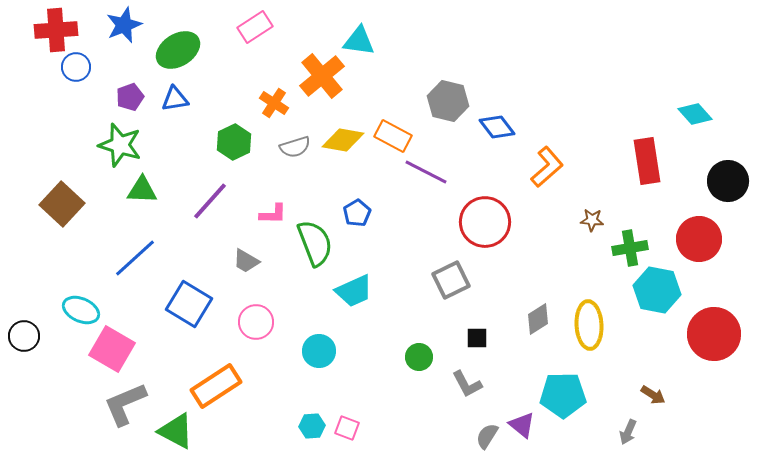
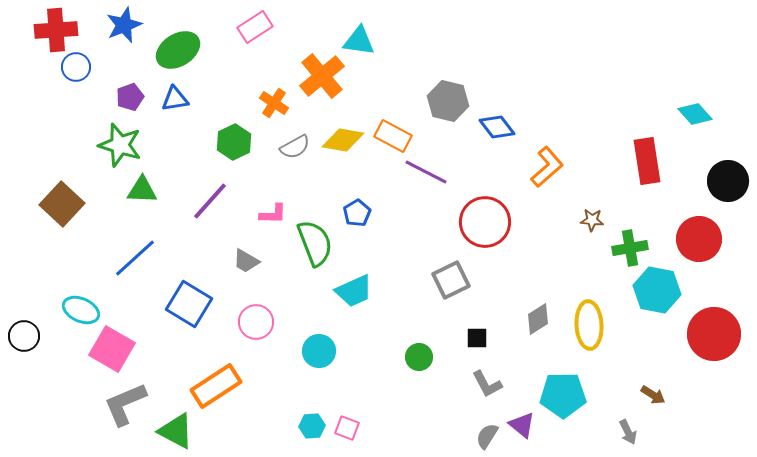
gray semicircle at (295, 147): rotated 12 degrees counterclockwise
gray L-shape at (467, 384): moved 20 px right
gray arrow at (628, 432): rotated 50 degrees counterclockwise
